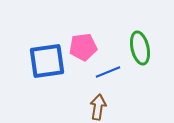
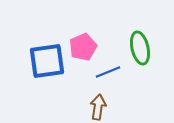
pink pentagon: rotated 16 degrees counterclockwise
